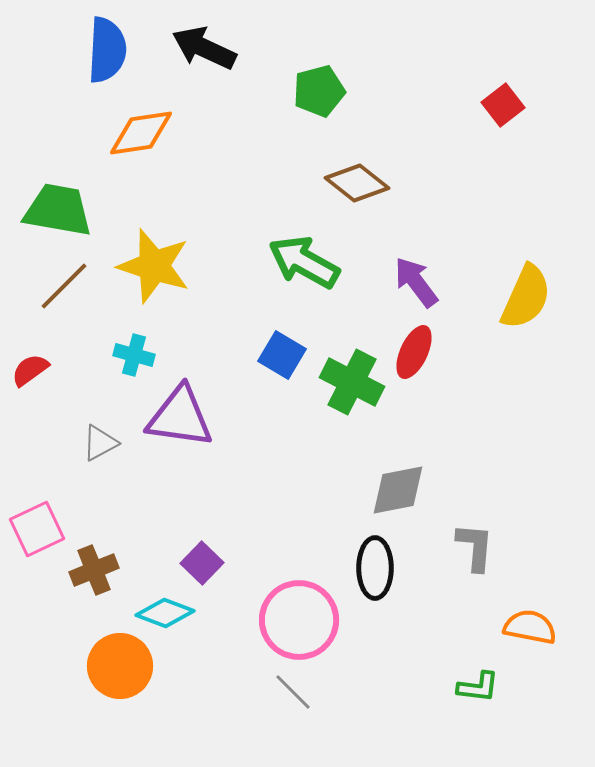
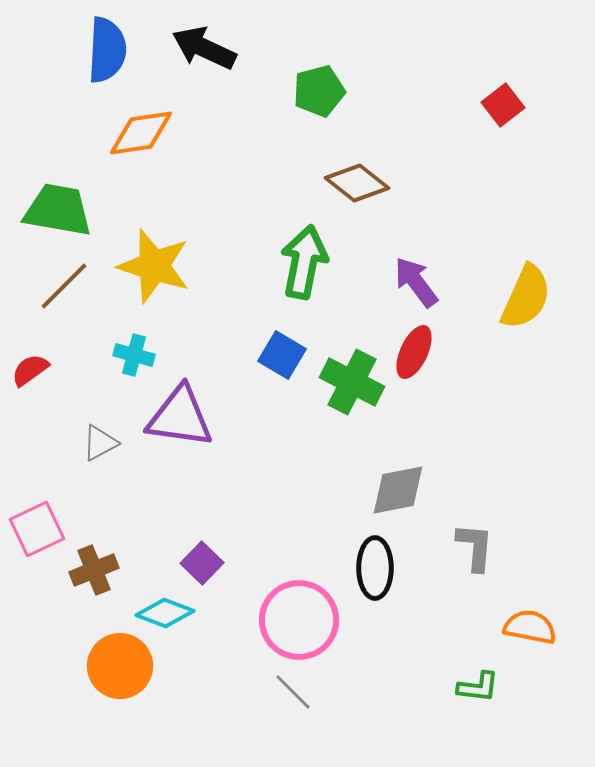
green arrow: rotated 72 degrees clockwise
